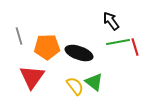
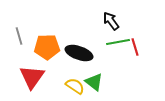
yellow semicircle: rotated 18 degrees counterclockwise
